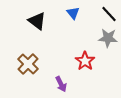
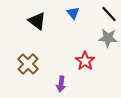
purple arrow: rotated 35 degrees clockwise
